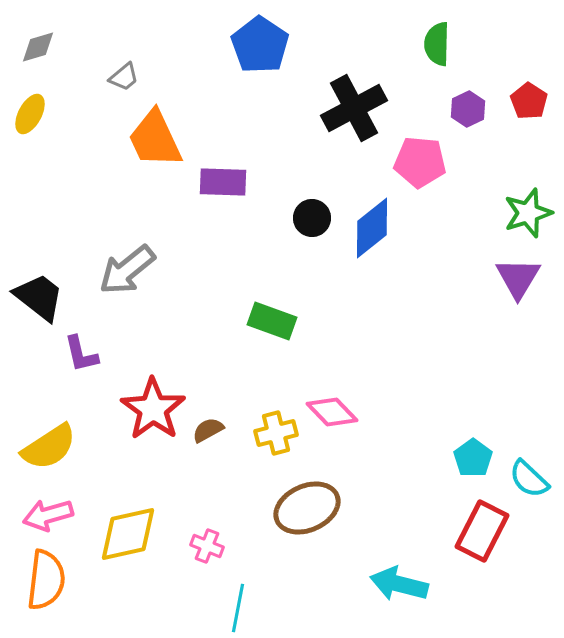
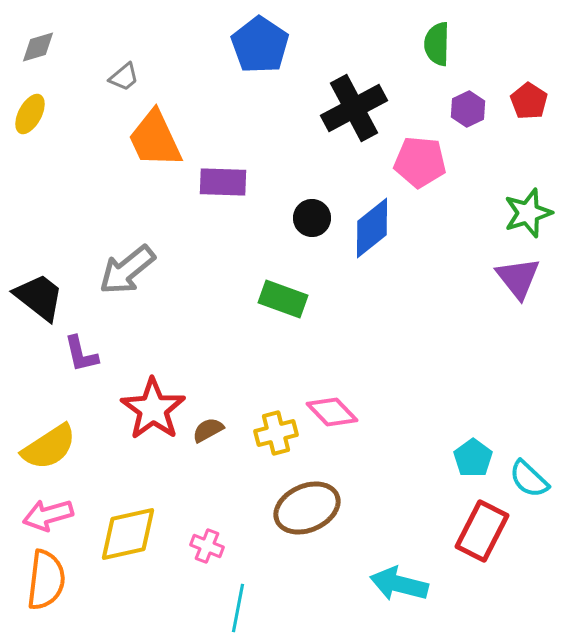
purple triangle: rotated 9 degrees counterclockwise
green rectangle: moved 11 px right, 22 px up
